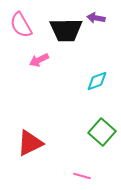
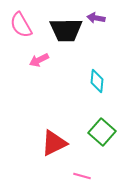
cyan diamond: rotated 65 degrees counterclockwise
red triangle: moved 24 px right
